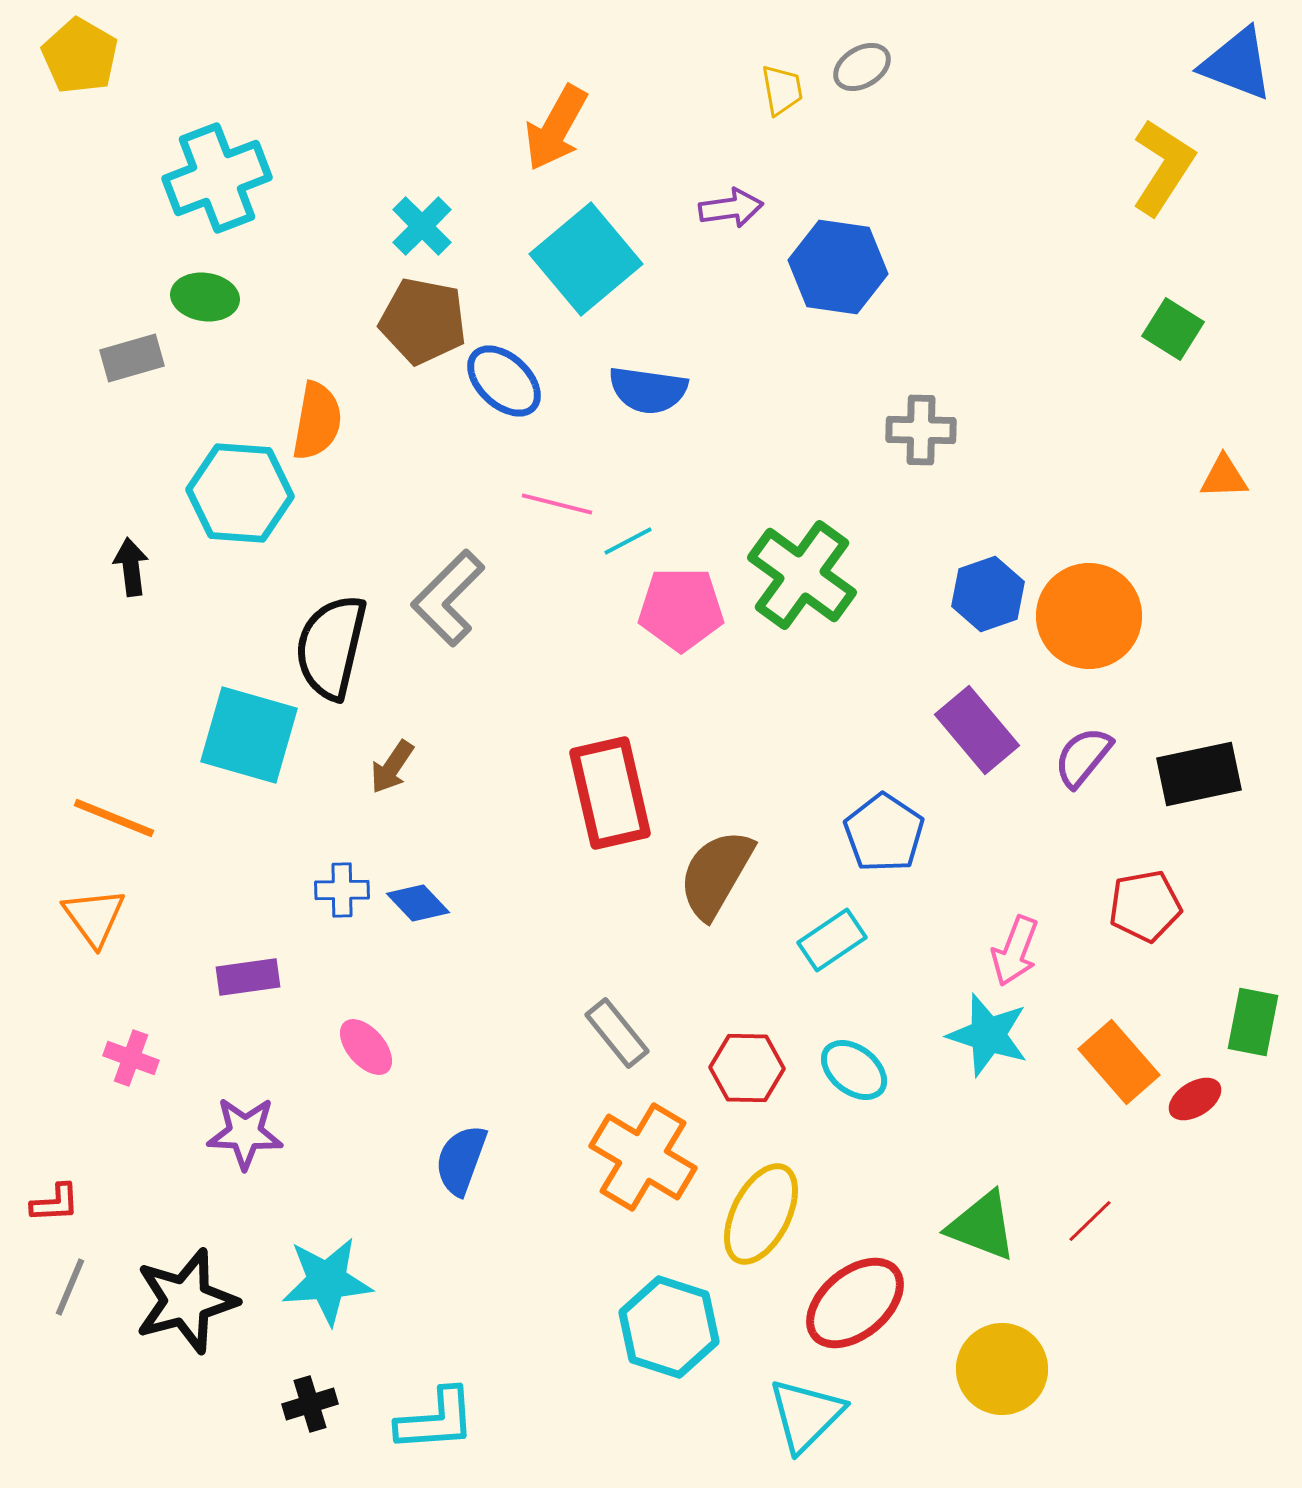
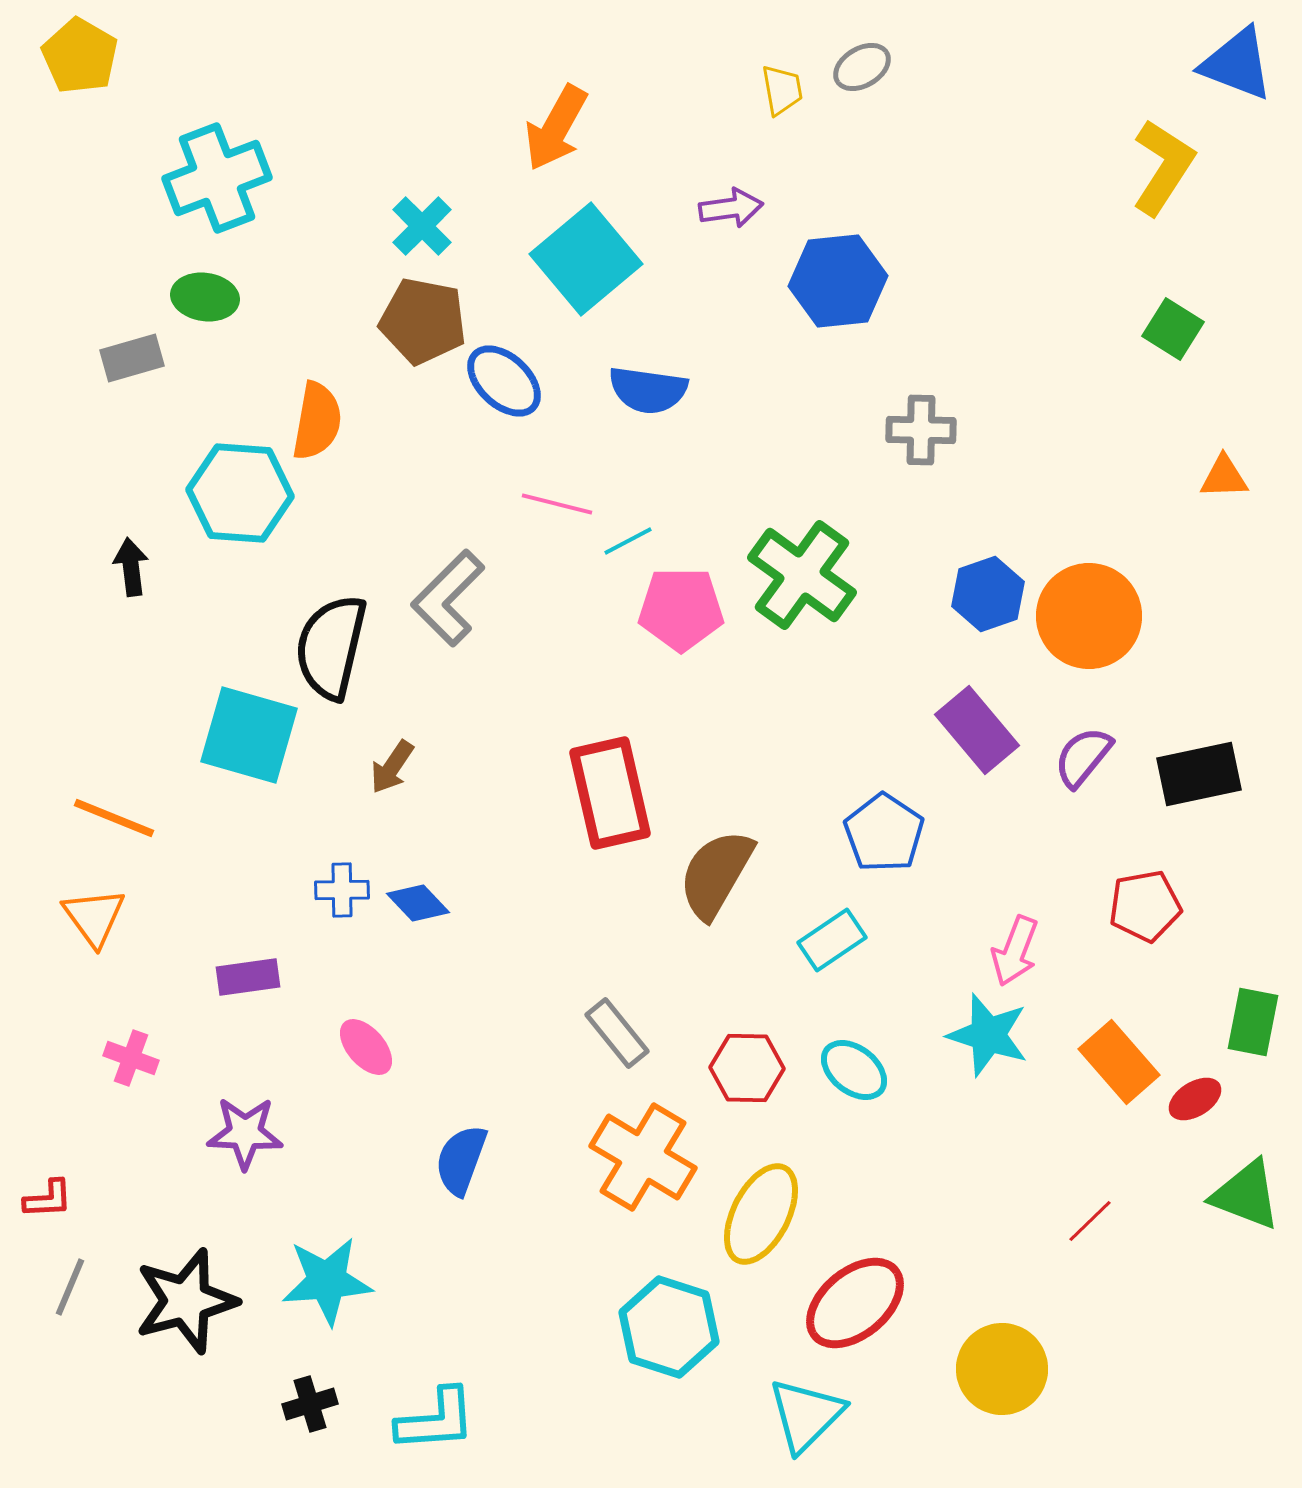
blue hexagon at (838, 267): moved 14 px down; rotated 14 degrees counterclockwise
red L-shape at (55, 1203): moved 7 px left, 4 px up
green triangle at (982, 1226): moved 264 px right, 31 px up
